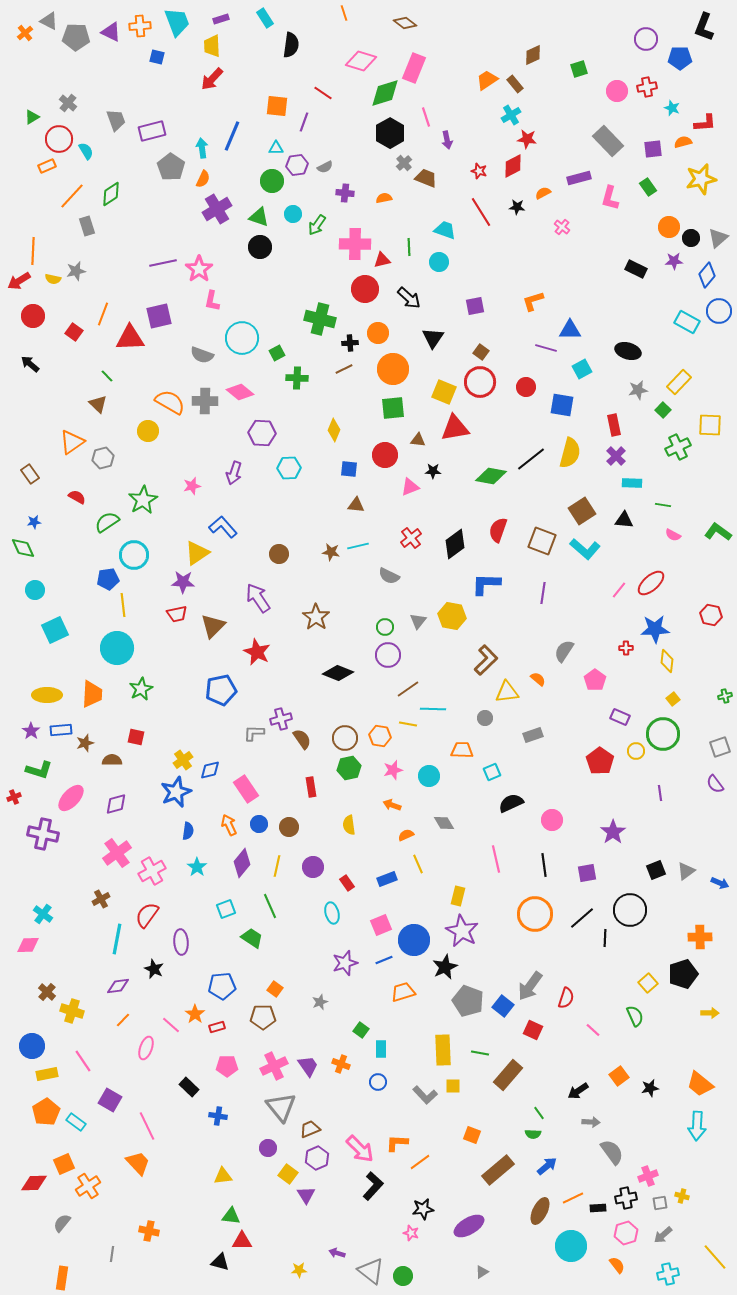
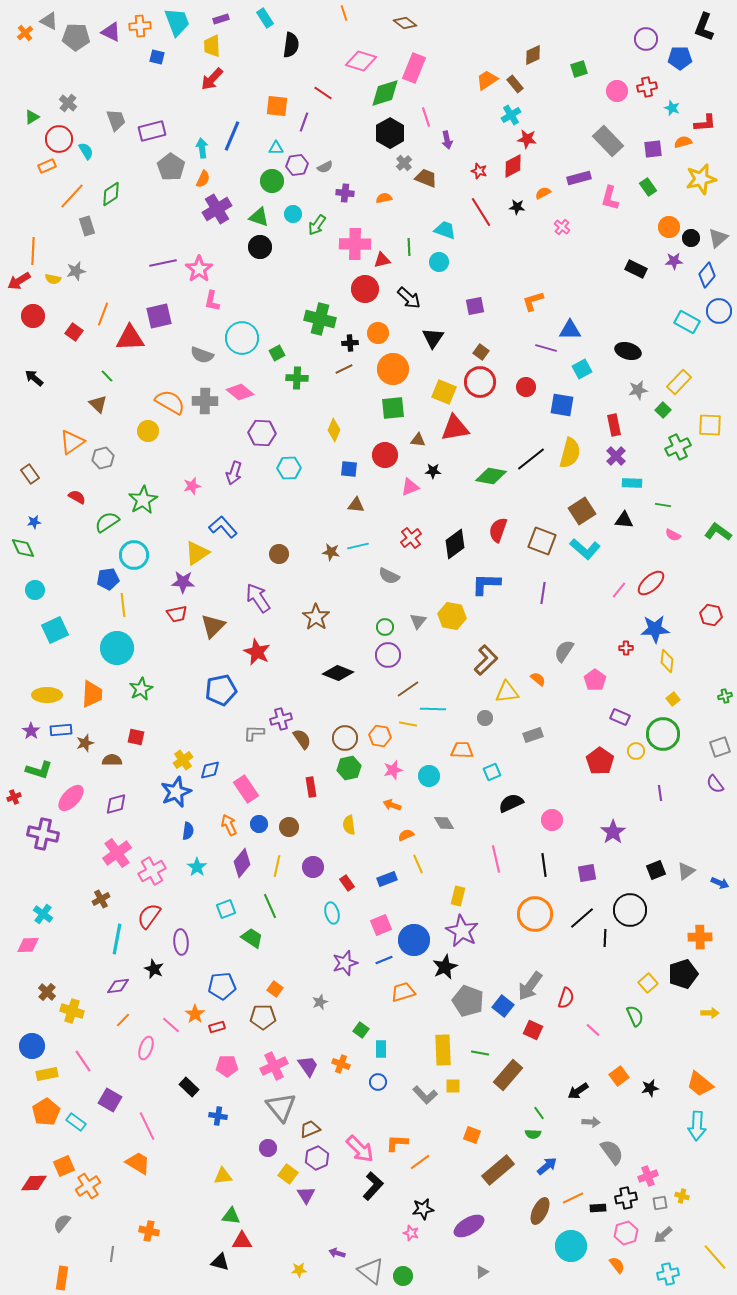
black arrow at (30, 364): moved 4 px right, 14 px down
red semicircle at (147, 915): moved 2 px right, 1 px down
orange trapezoid at (138, 1163): rotated 16 degrees counterclockwise
orange square at (64, 1164): moved 2 px down
